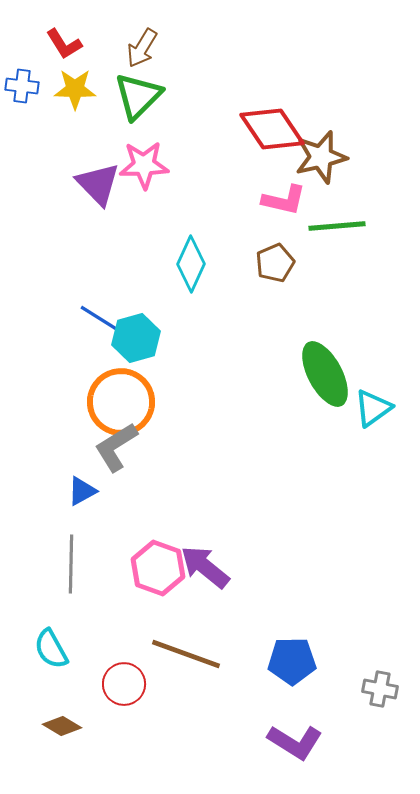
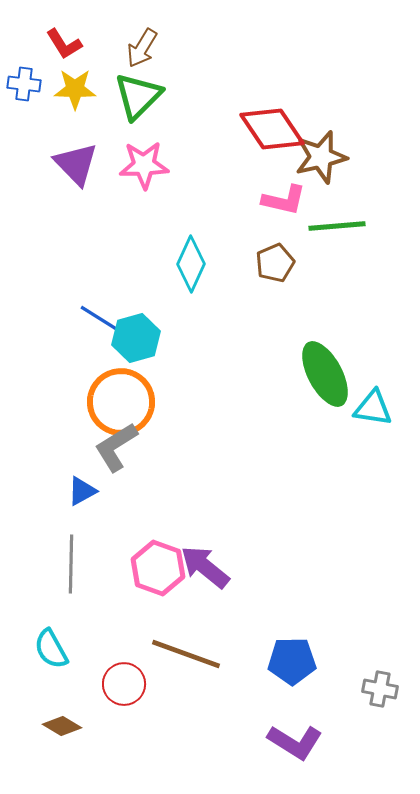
blue cross: moved 2 px right, 2 px up
purple triangle: moved 22 px left, 20 px up
cyan triangle: rotated 45 degrees clockwise
